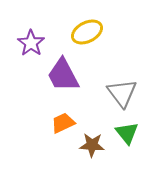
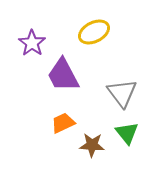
yellow ellipse: moved 7 px right
purple star: moved 1 px right
